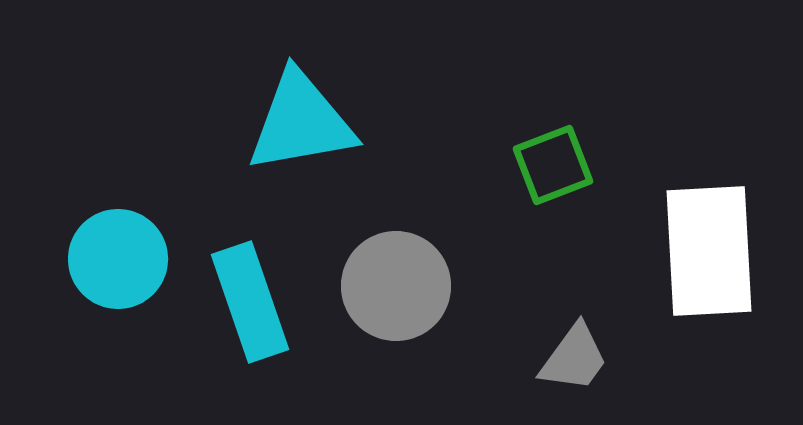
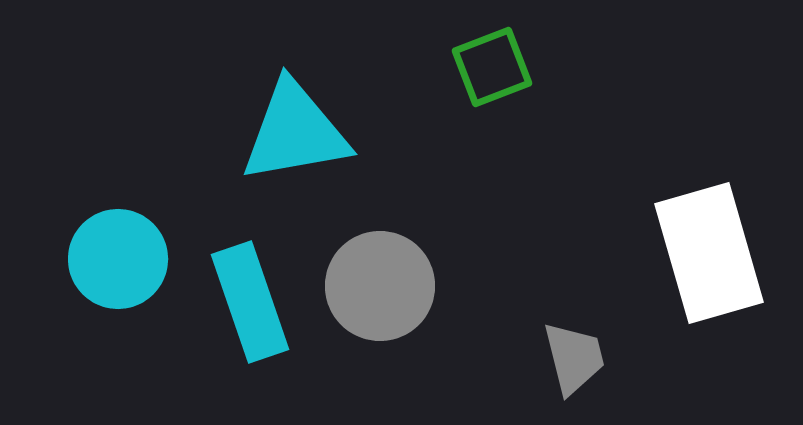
cyan triangle: moved 6 px left, 10 px down
green square: moved 61 px left, 98 px up
white rectangle: moved 2 px down; rotated 13 degrees counterclockwise
gray circle: moved 16 px left
gray trapezoid: rotated 50 degrees counterclockwise
